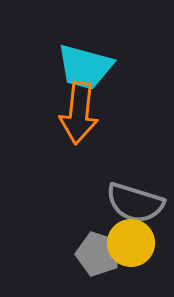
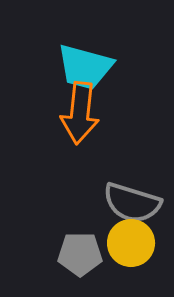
orange arrow: moved 1 px right
gray semicircle: moved 3 px left
gray pentagon: moved 18 px left; rotated 18 degrees counterclockwise
